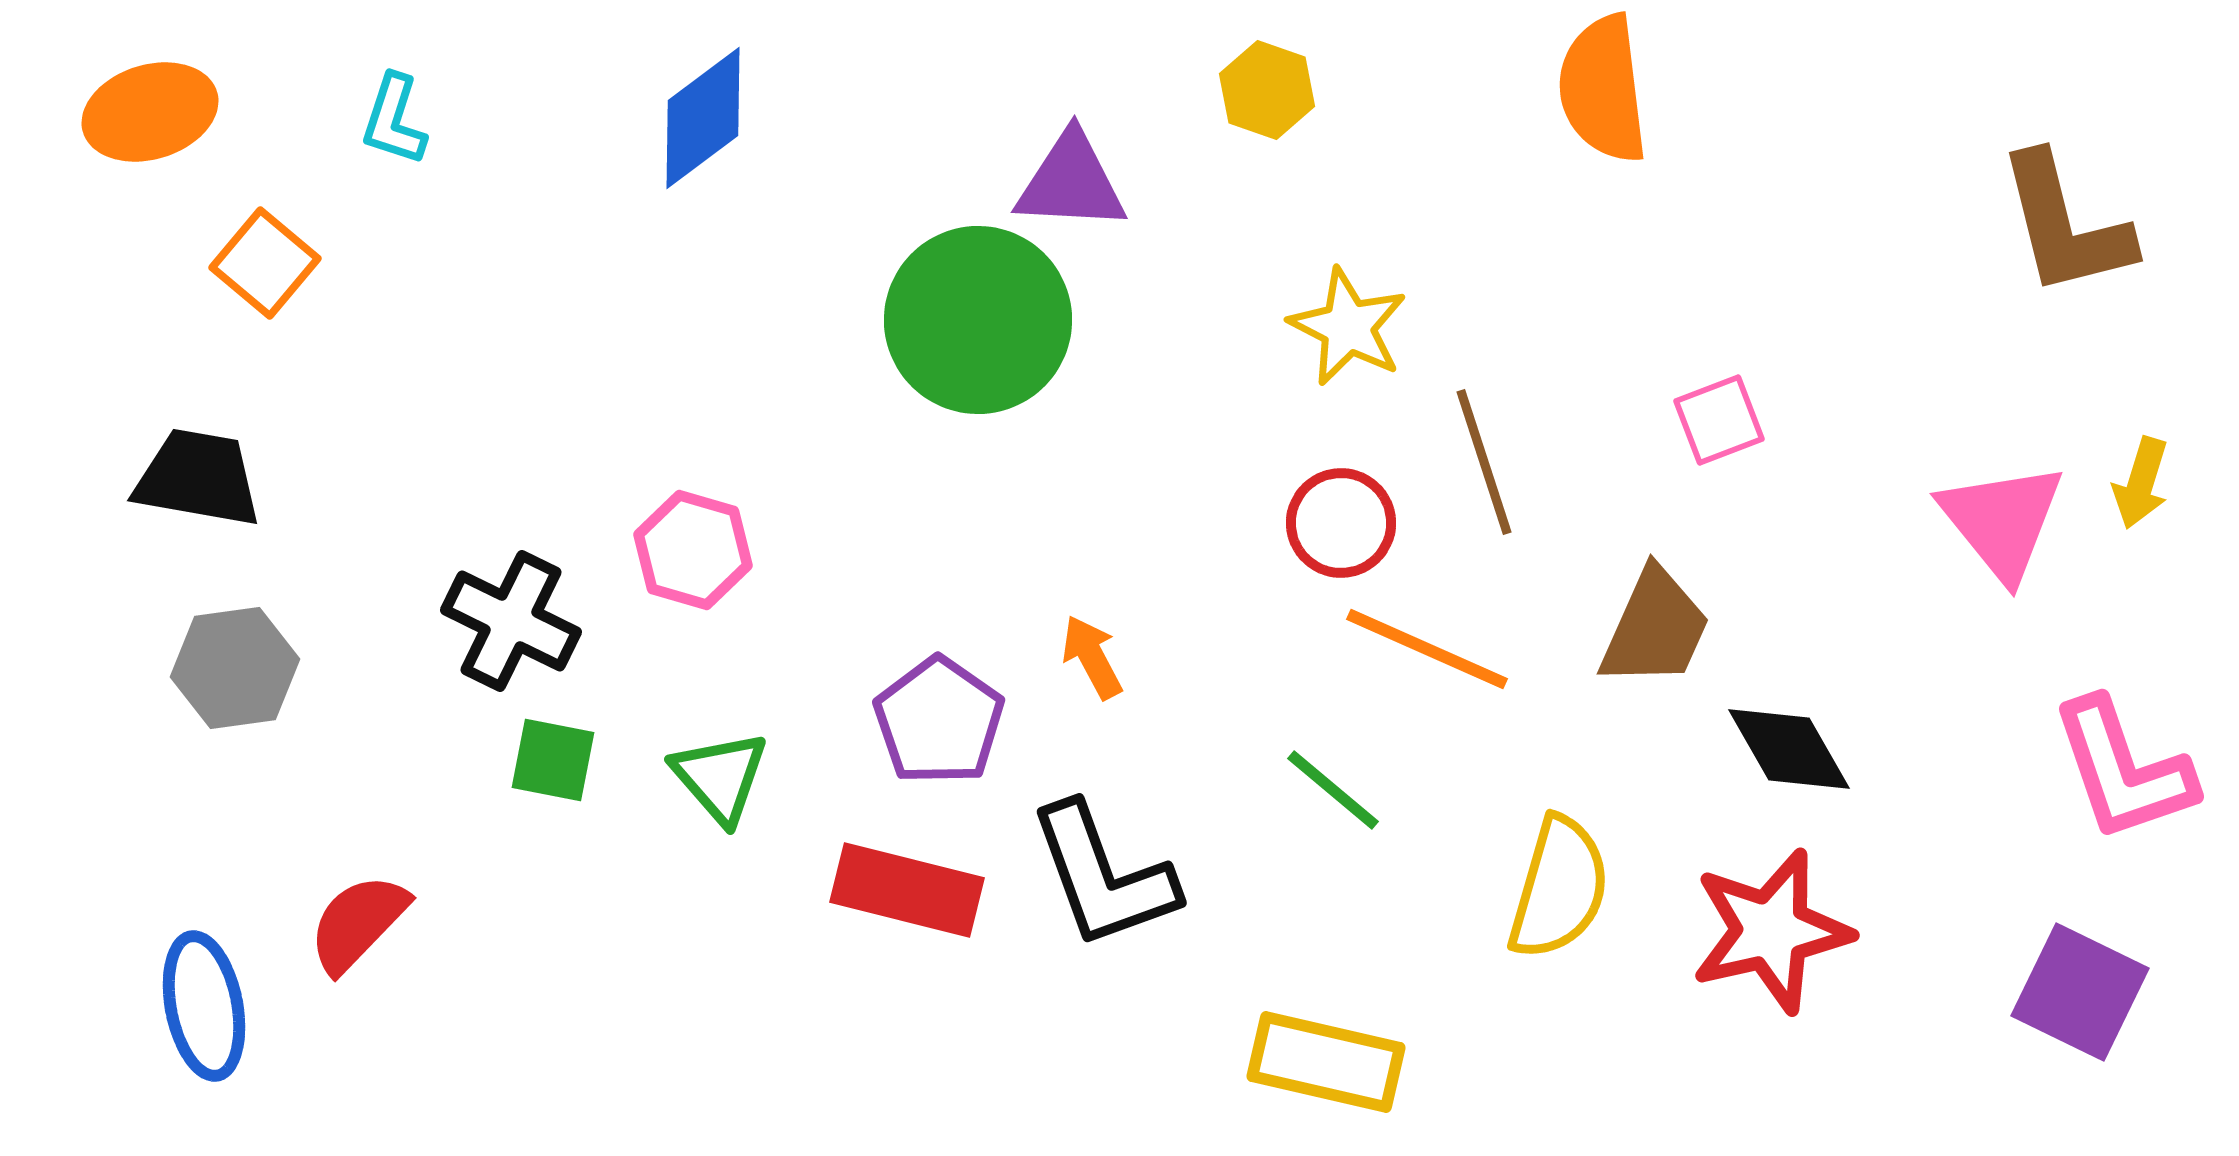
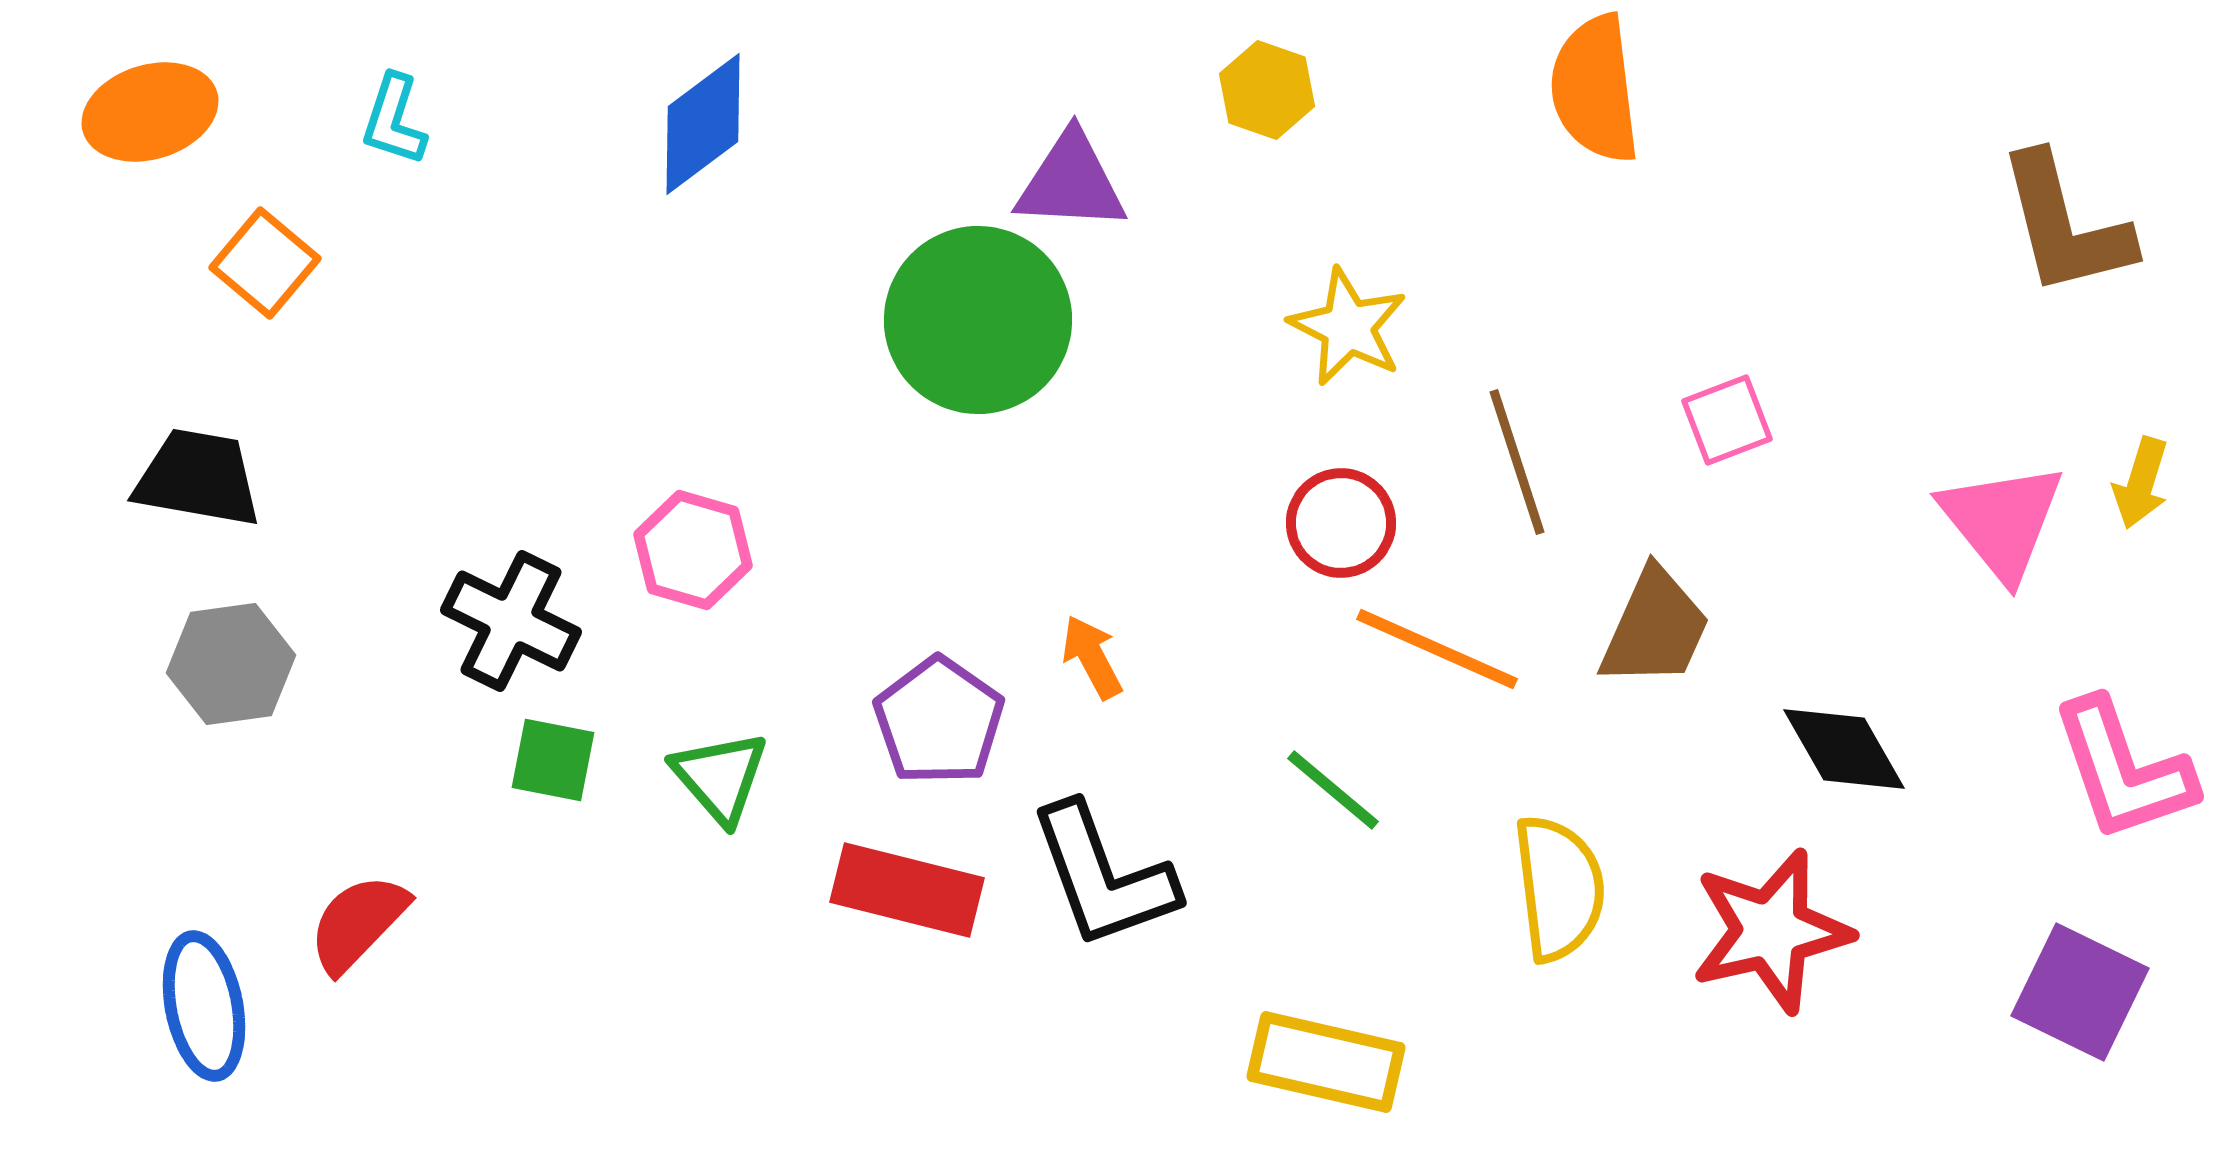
orange semicircle: moved 8 px left
blue diamond: moved 6 px down
pink square: moved 8 px right
brown line: moved 33 px right
orange line: moved 10 px right
gray hexagon: moved 4 px left, 4 px up
black diamond: moved 55 px right
yellow semicircle: rotated 23 degrees counterclockwise
